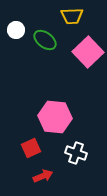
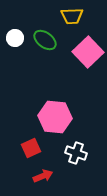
white circle: moved 1 px left, 8 px down
